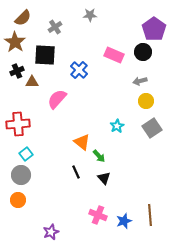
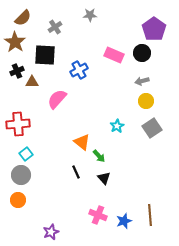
black circle: moved 1 px left, 1 px down
blue cross: rotated 18 degrees clockwise
gray arrow: moved 2 px right
